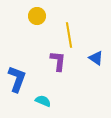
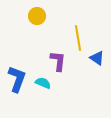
yellow line: moved 9 px right, 3 px down
blue triangle: moved 1 px right
cyan semicircle: moved 18 px up
